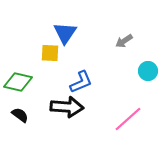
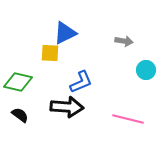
blue triangle: rotated 30 degrees clockwise
gray arrow: rotated 138 degrees counterclockwise
cyan circle: moved 2 px left, 1 px up
pink line: rotated 56 degrees clockwise
